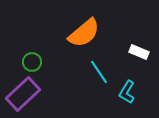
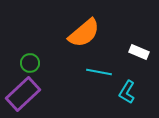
green circle: moved 2 px left, 1 px down
cyan line: rotated 45 degrees counterclockwise
